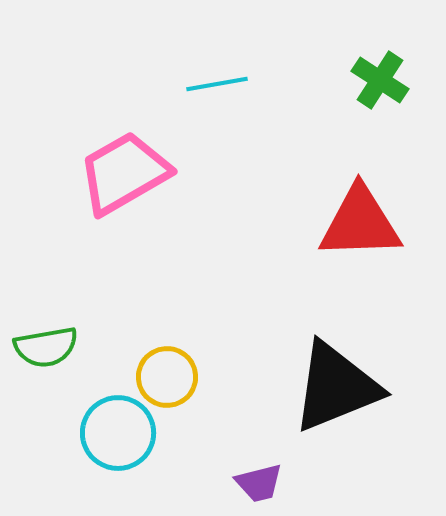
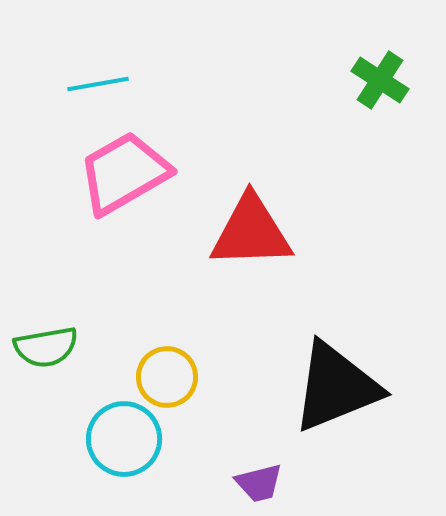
cyan line: moved 119 px left
red triangle: moved 109 px left, 9 px down
cyan circle: moved 6 px right, 6 px down
